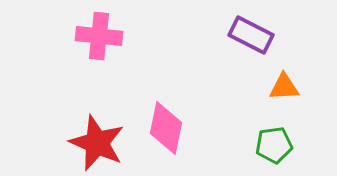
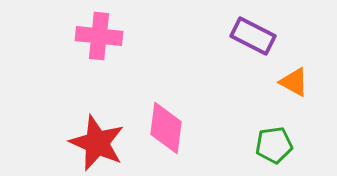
purple rectangle: moved 2 px right, 1 px down
orange triangle: moved 10 px right, 5 px up; rotated 32 degrees clockwise
pink diamond: rotated 4 degrees counterclockwise
